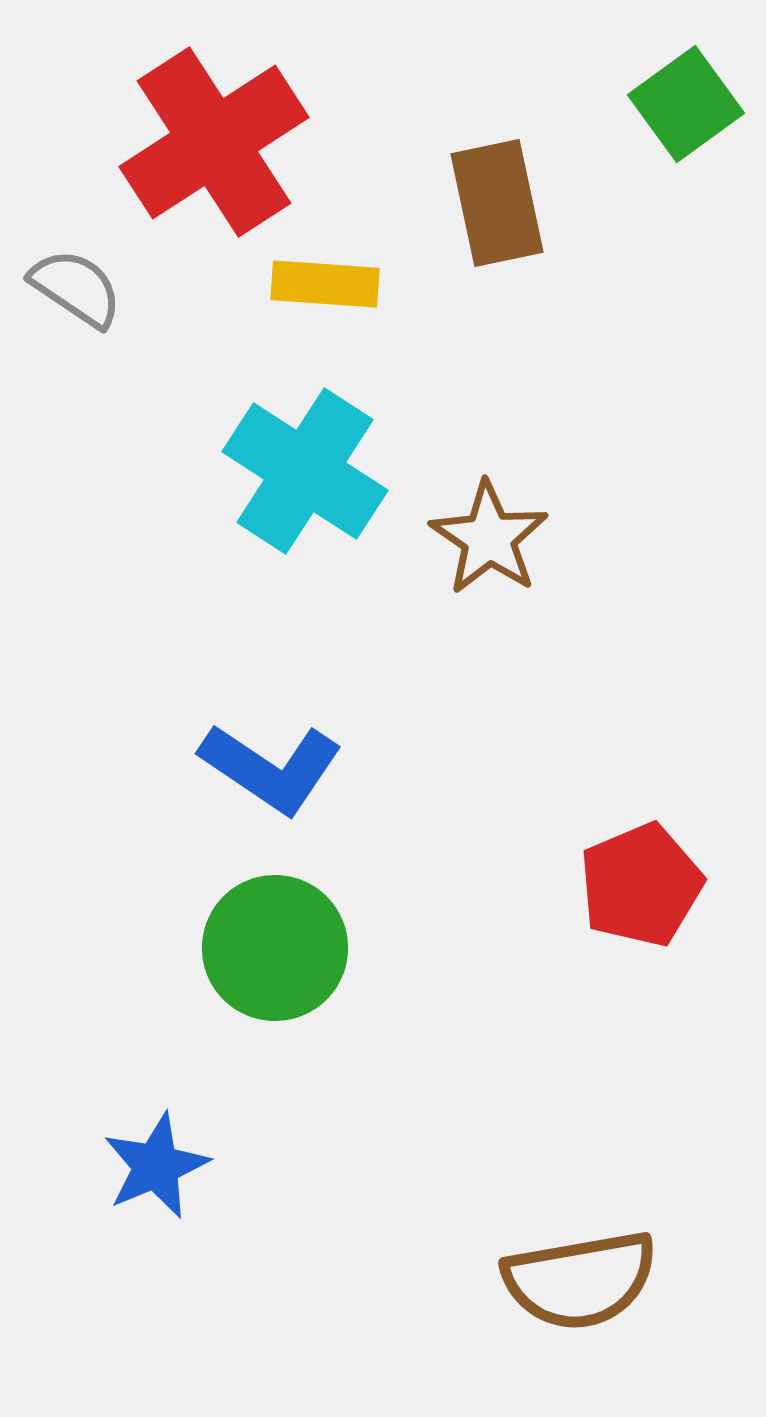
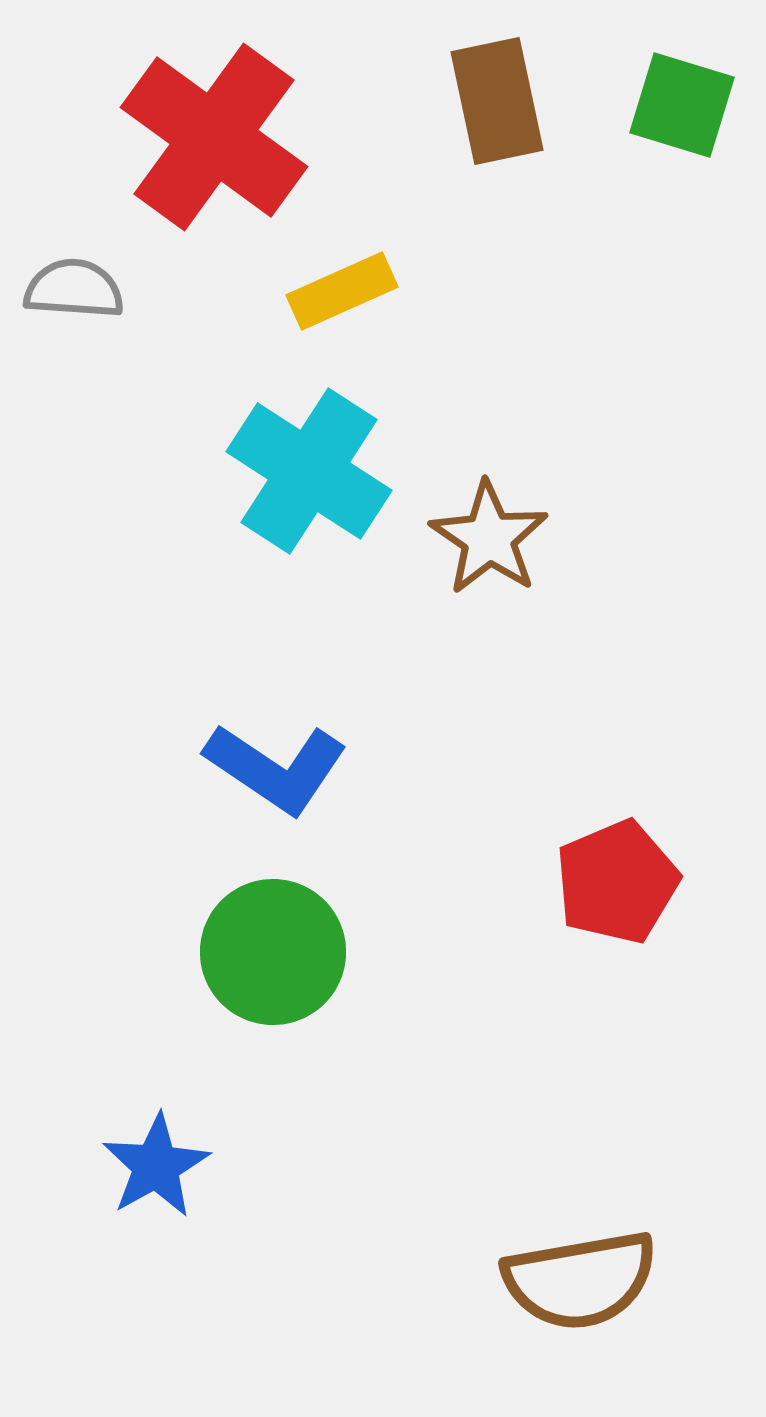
green square: moved 4 px left, 1 px down; rotated 37 degrees counterclockwise
red cross: moved 5 px up; rotated 21 degrees counterclockwise
brown rectangle: moved 102 px up
yellow rectangle: moved 17 px right, 7 px down; rotated 28 degrees counterclockwise
gray semicircle: moved 2 px left, 1 px down; rotated 30 degrees counterclockwise
cyan cross: moved 4 px right
blue L-shape: moved 5 px right
red pentagon: moved 24 px left, 3 px up
green circle: moved 2 px left, 4 px down
blue star: rotated 6 degrees counterclockwise
